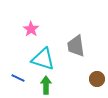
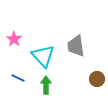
pink star: moved 17 px left, 10 px down
cyan triangle: moved 3 px up; rotated 30 degrees clockwise
